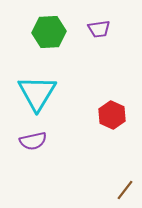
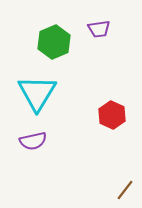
green hexagon: moved 5 px right, 10 px down; rotated 20 degrees counterclockwise
